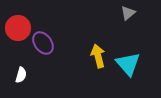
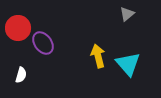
gray triangle: moved 1 px left, 1 px down
